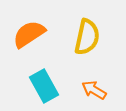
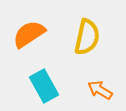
orange arrow: moved 6 px right
